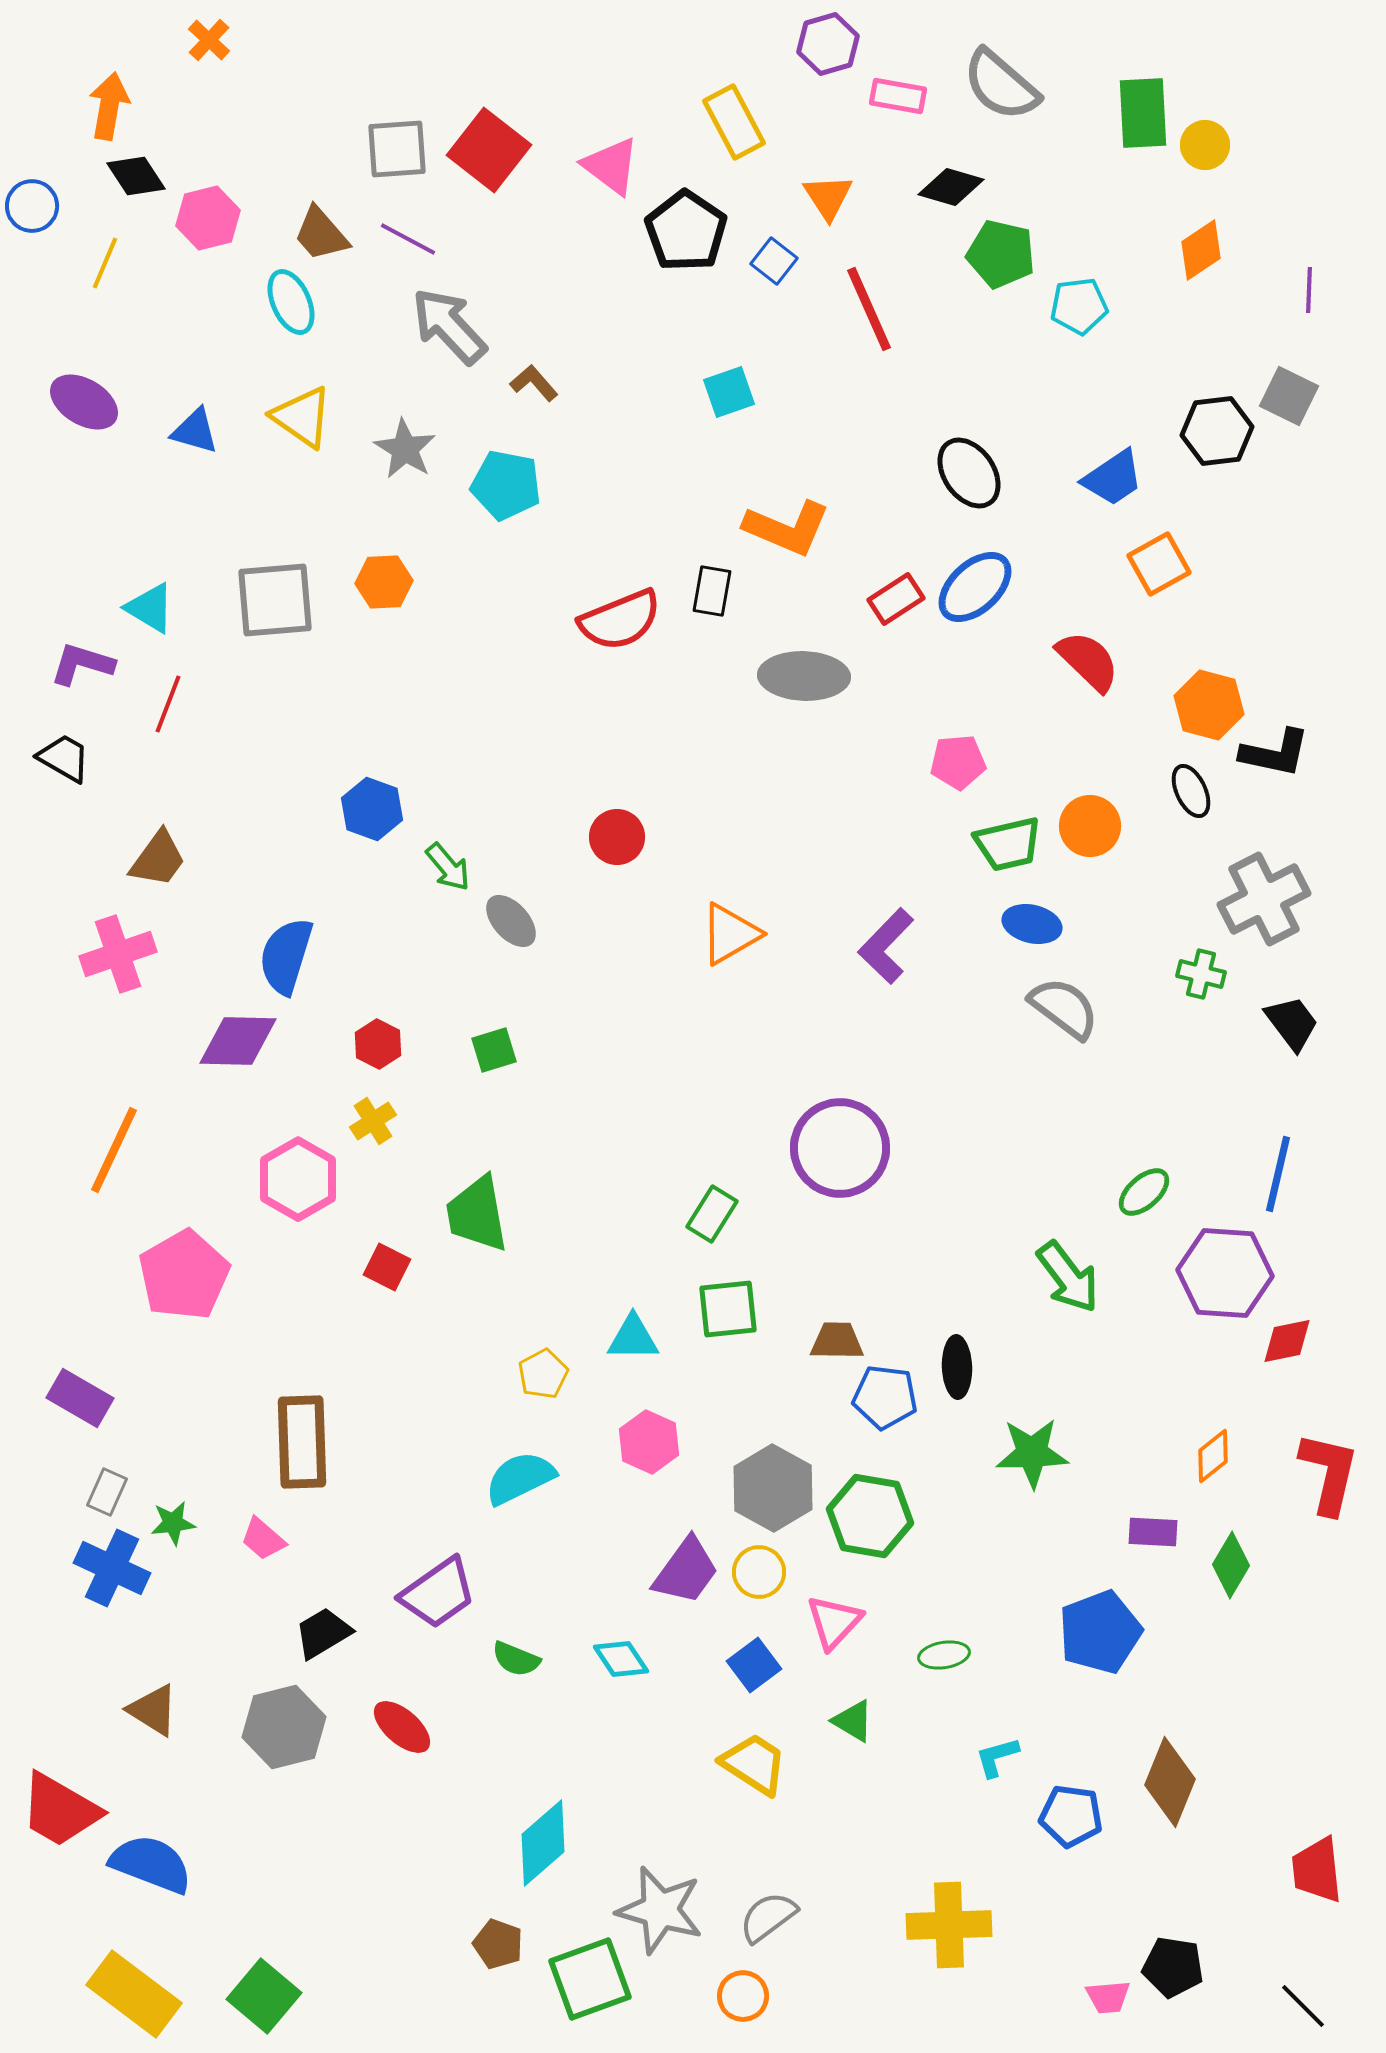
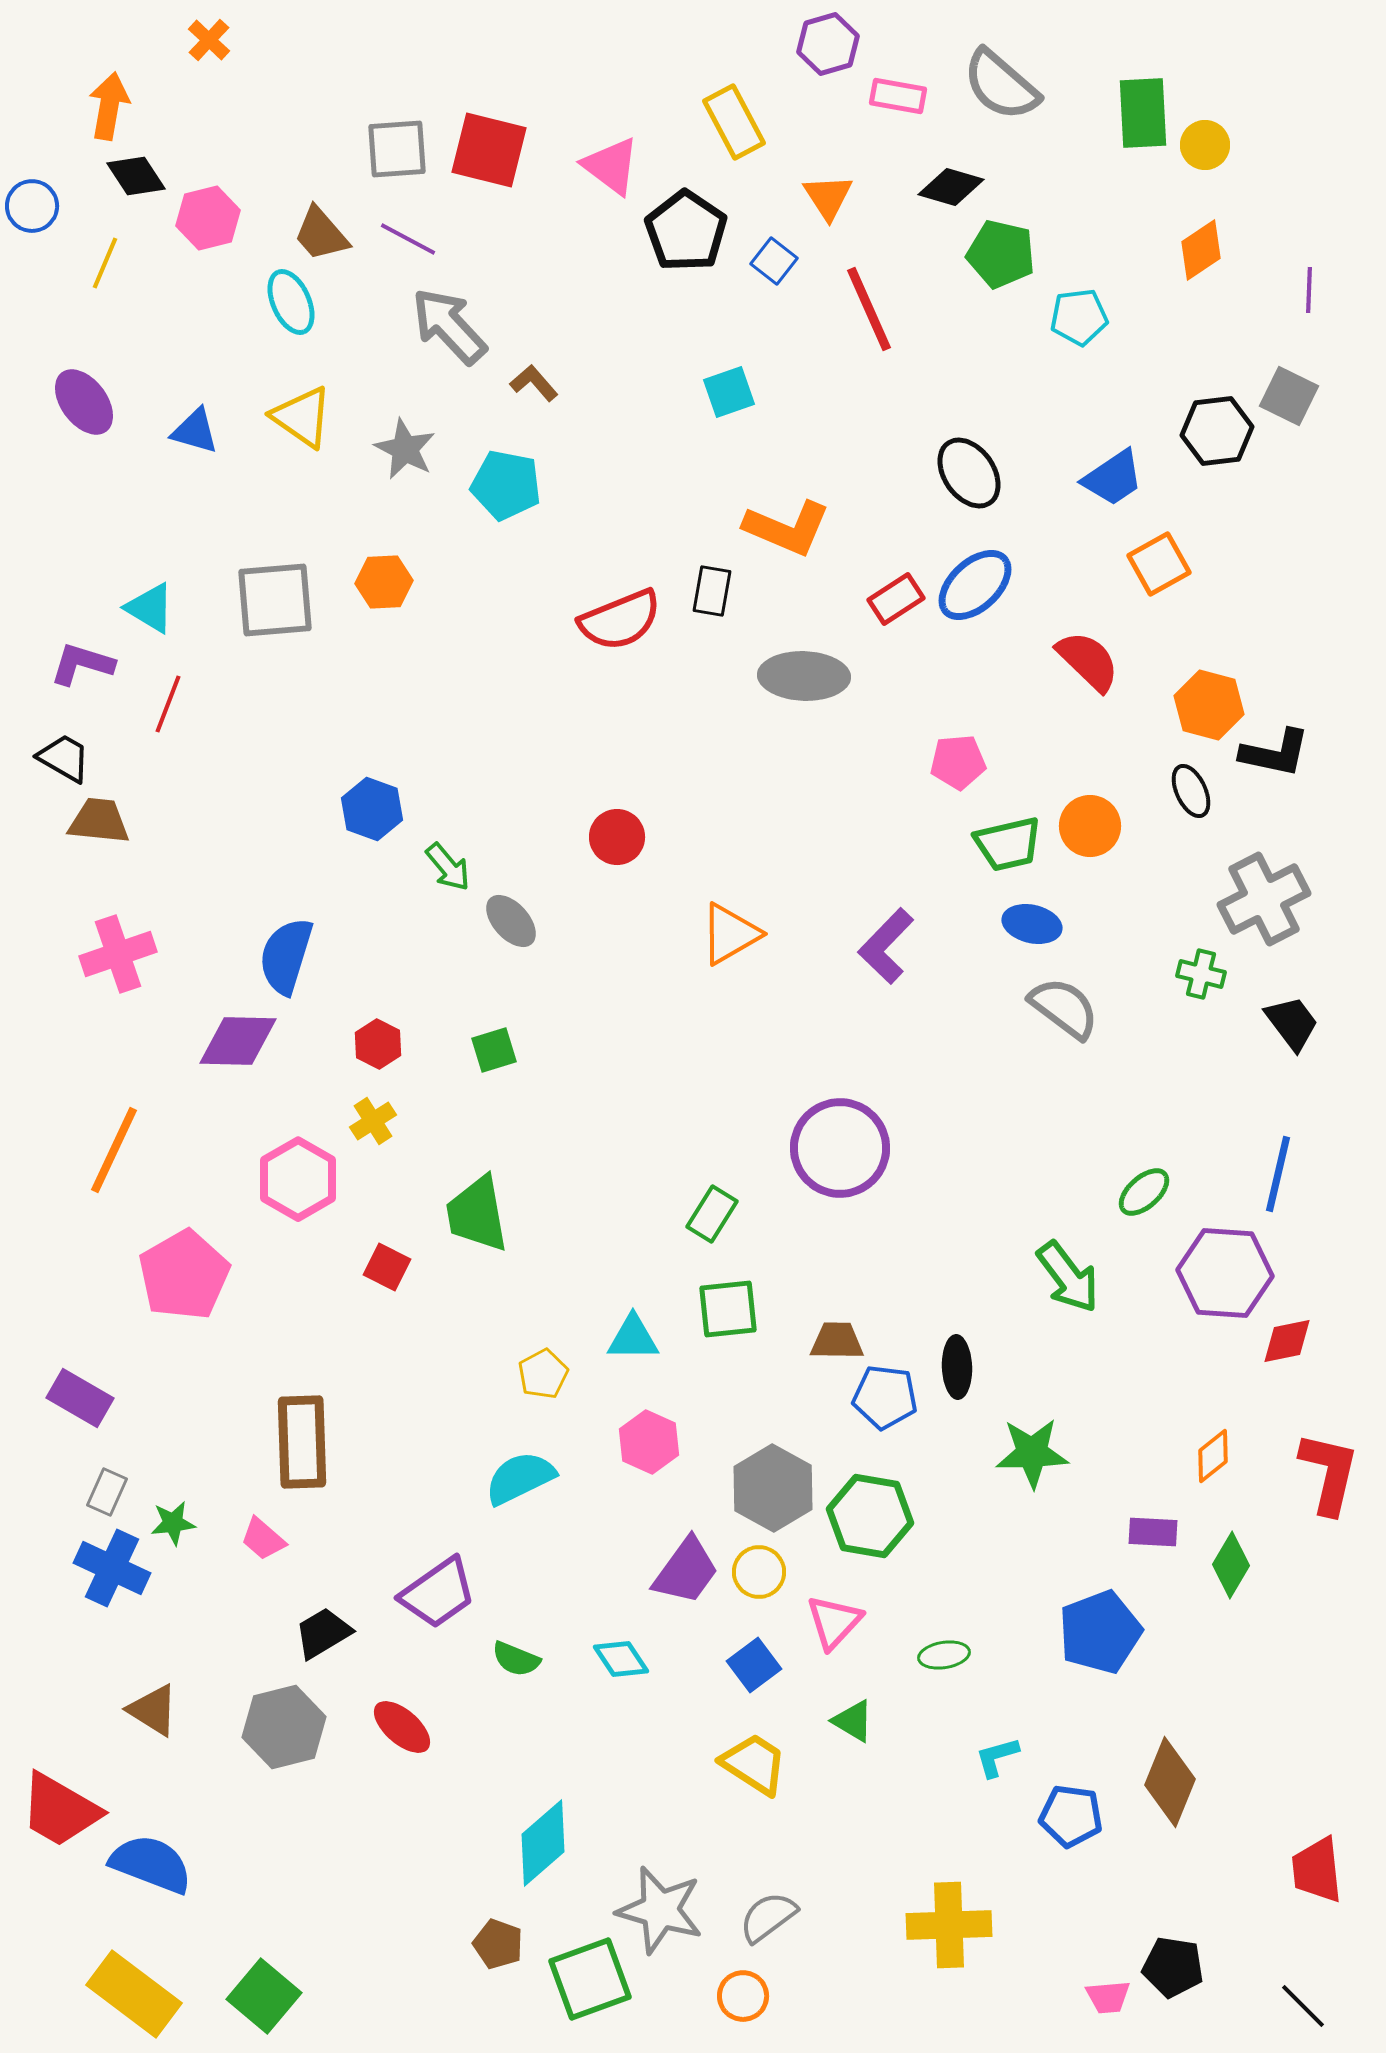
red square at (489, 150): rotated 24 degrees counterclockwise
cyan pentagon at (1079, 306): moved 11 px down
purple ellipse at (84, 402): rotated 22 degrees clockwise
gray star at (405, 449): rotated 4 degrees counterclockwise
blue ellipse at (975, 587): moved 2 px up
brown trapezoid at (158, 859): moved 59 px left, 38 px up; rotated 120 degrees counterclockwise
